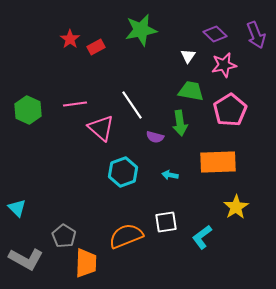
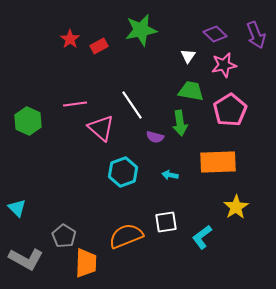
red rectangle: moved 3 px right, 1 px up
green hexagon: moved 11 px down
